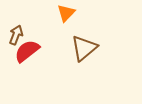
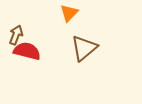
orange triangle: moved 3 px right
red semicircle: rotated 52 degrees clockwise
